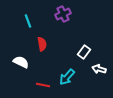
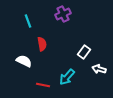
white semicircle: moved 3 px right, 1 px up
